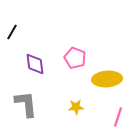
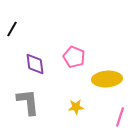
black line: moved 3 px up
pink pentagon: moved 1 px left, 1 px up
gray L-shape: moved 2 px right, 2 px up
pink line: moved 2 px right
